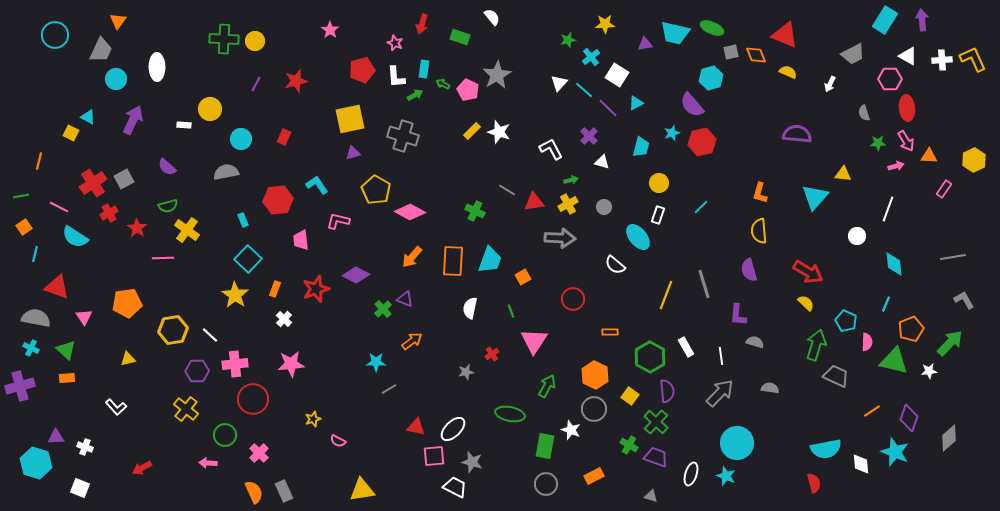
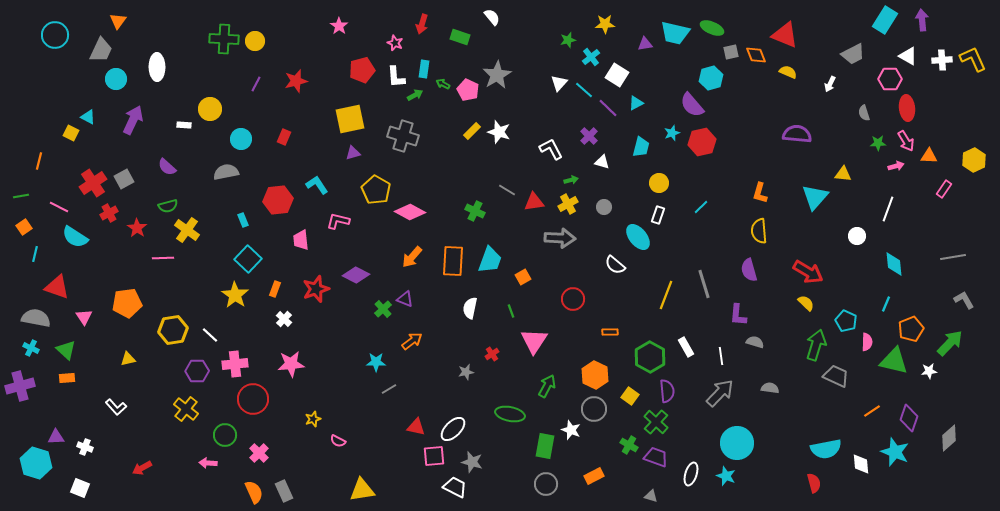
pink star at (330, 30): moved 9 px right, 4 px up
